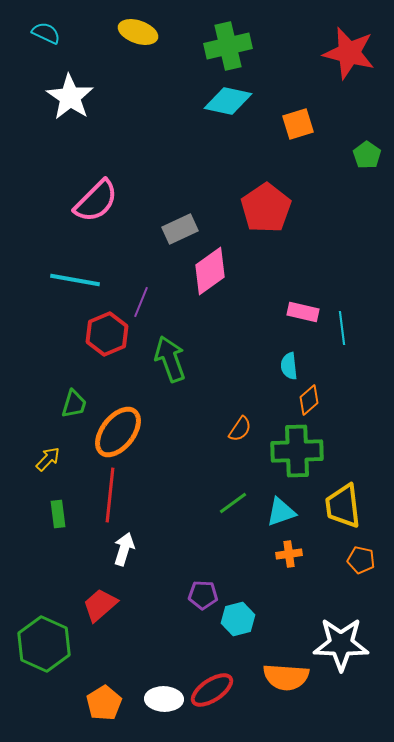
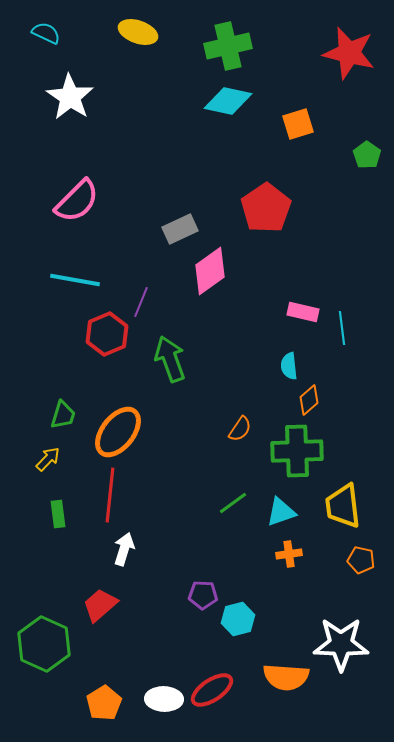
pink semicircle at (96, 201): moved 19 px left
green trapezoid at (74, 404): moved 11 px left, 11 px down
